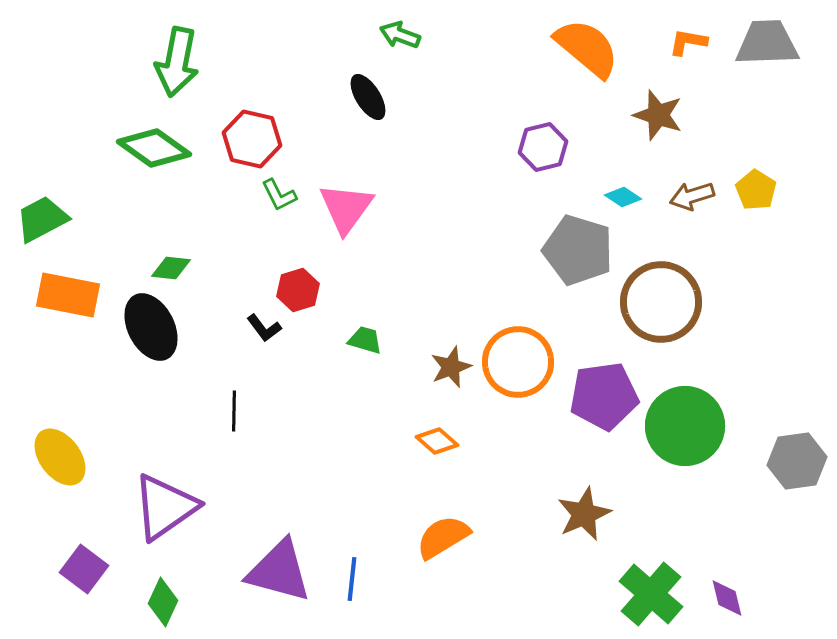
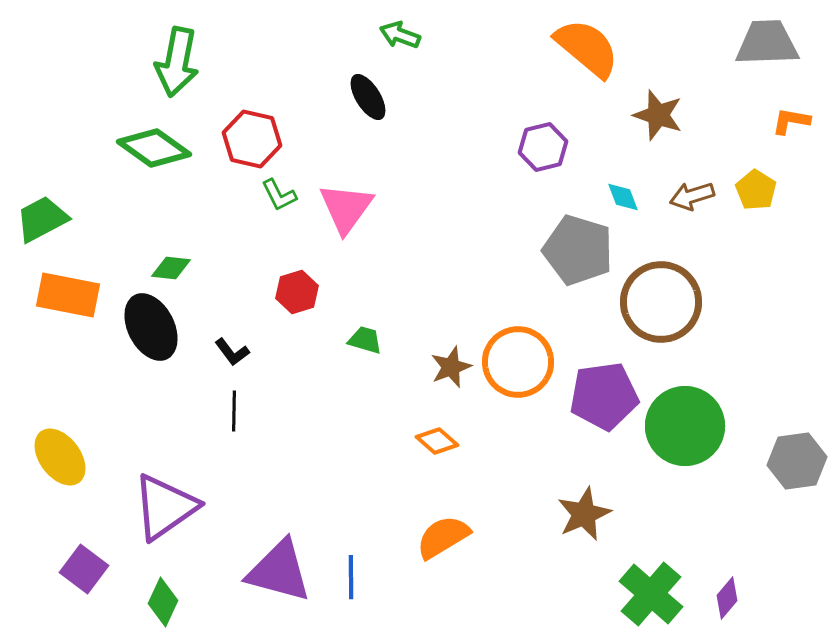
orange L-shape at (688, 42): moved 103 px right, 79 px down
cyan diamond at (623, 197): rotated 36 degrees clockwise
red hexagon at (298, 290): moved 1 px left, 2 px down
black L-shape at (264, 328): moved 32 px left, 24 px down
blue line at (352, 579): moved 1 px left, 2 px up; rotated 6 degrees counterclockwise
purple diamond at (727, 598): rotated 54 degrees clockwise
